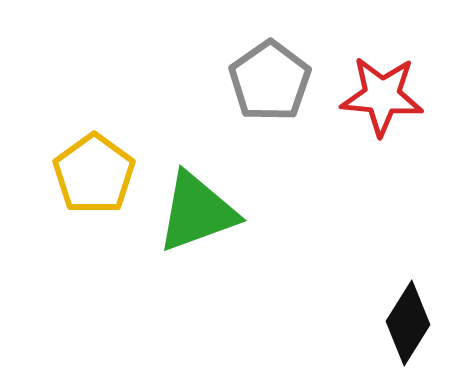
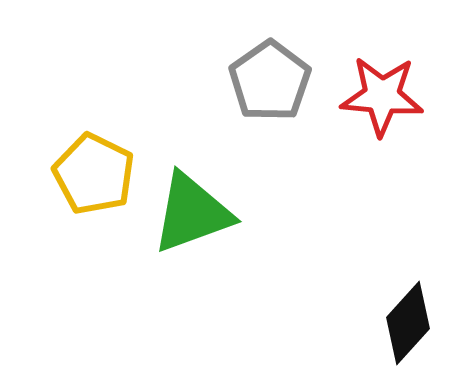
yellow pentagon: rotated 10 degrees counterclockwise
green triangle: moved 5 px left, 1 px down
black diamond: rotated 10 degrees clockwise
